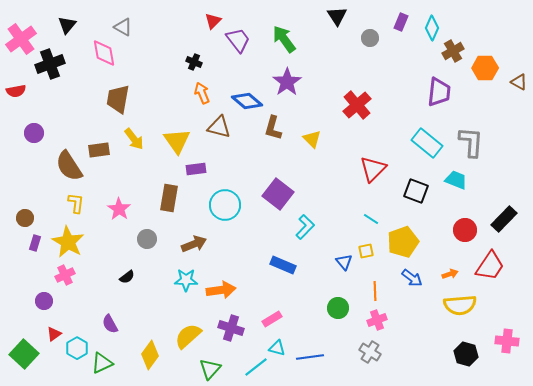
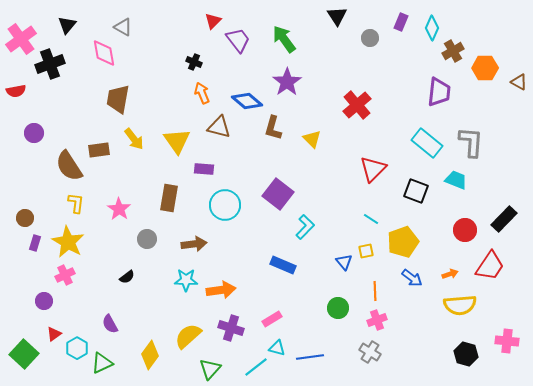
purple rectangle at (196, 169): moved 8 px right; rotated 12 degrees clockwise
brown arrow at (194, 244): rotated 15 degrees clockwise
